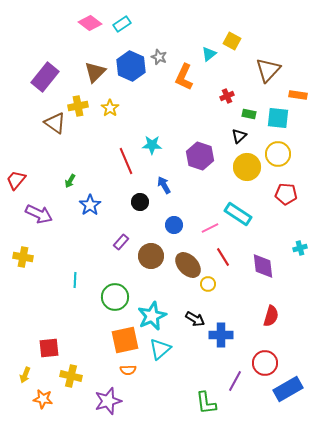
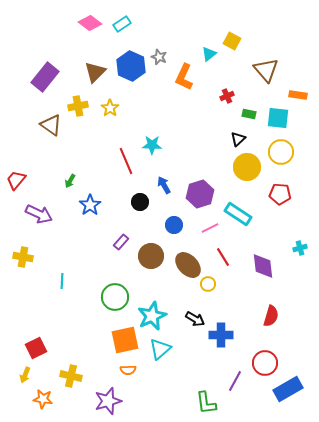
brown triangle at (268, 70): moved 2 px left; rotated 24 degrees counterclockwise
brown triangle at (55, 123): moved 4 px left, 2 px down
black triangle at (239, 136): moved 1 px left, 3 px down
yellow circle at (278, 154): moved 3 px right, 2 px up
purple hexagon at (200, 156): moved 38 px down; rotated 24 degrees clockwise
red pentagon at (286, 194): moved 6 px left
cyan line at (75, 280): moved 13 px left, 1 px down
red square at (49, 348): moved 13 px left; rotated 20 degrees counterclockwise
